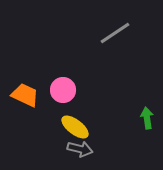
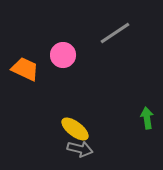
pink circle: moved 35 px up
orange trapezoid: moved 26 px up
yellow ellipse: moved 2 px down
